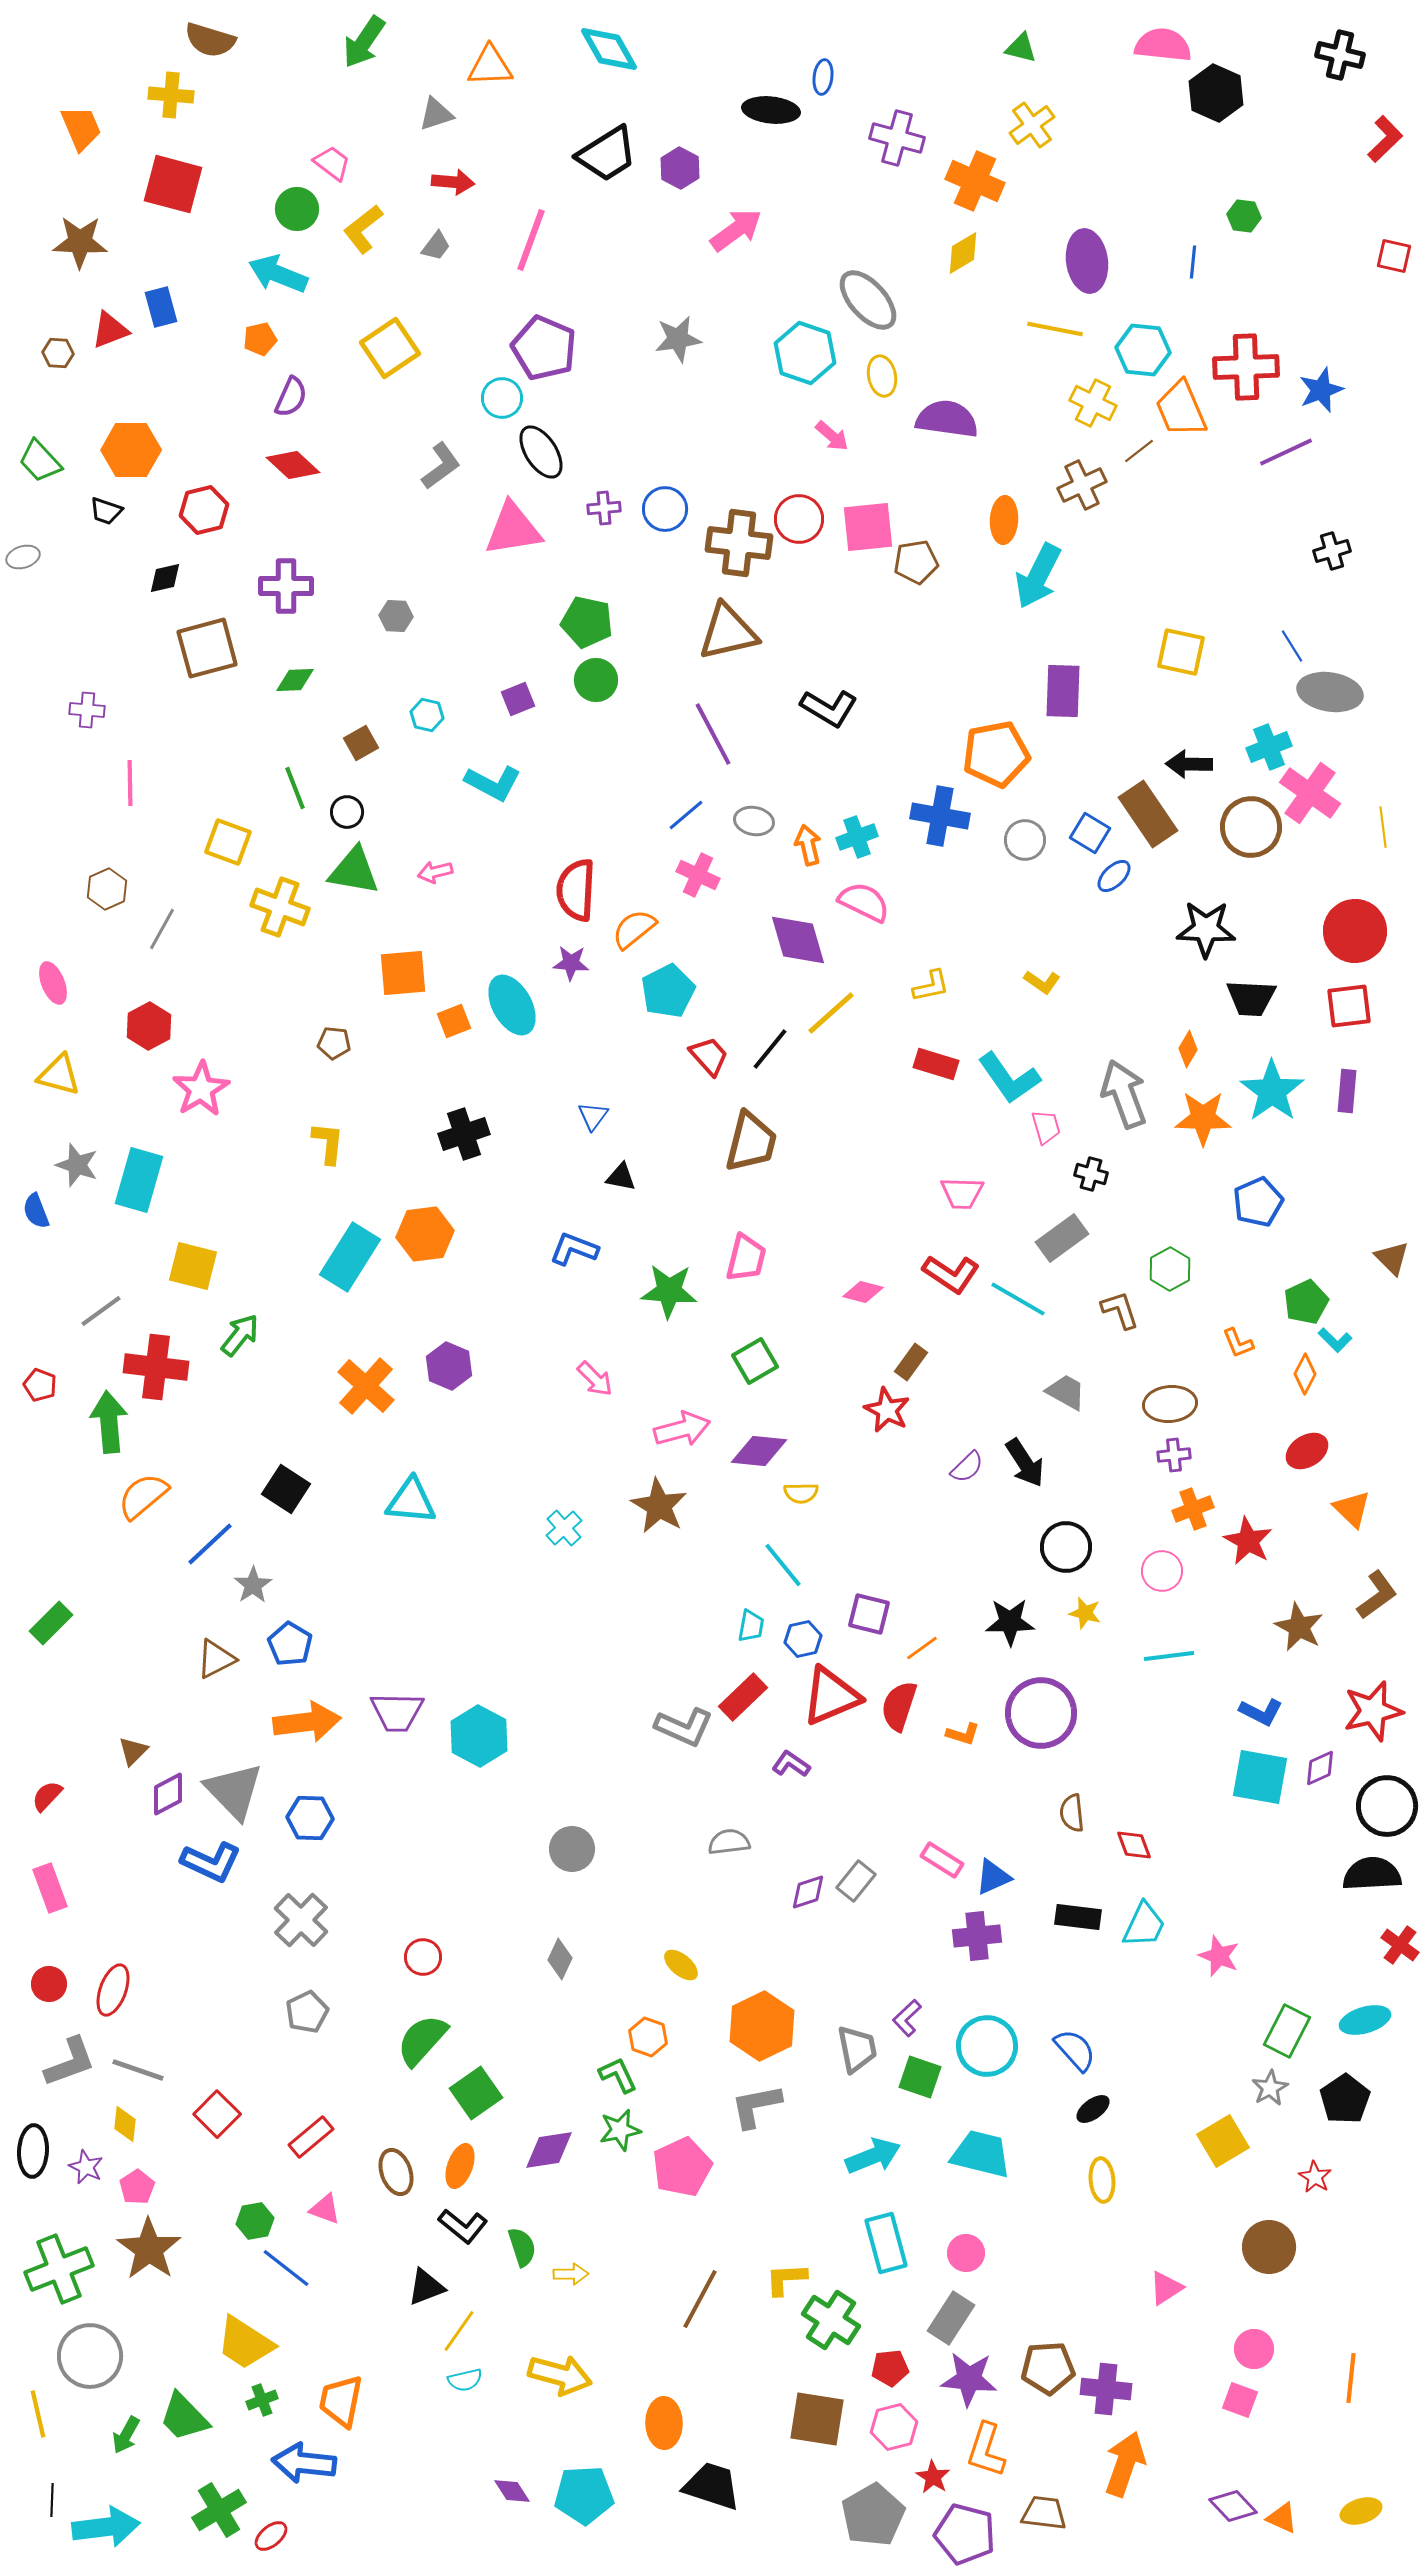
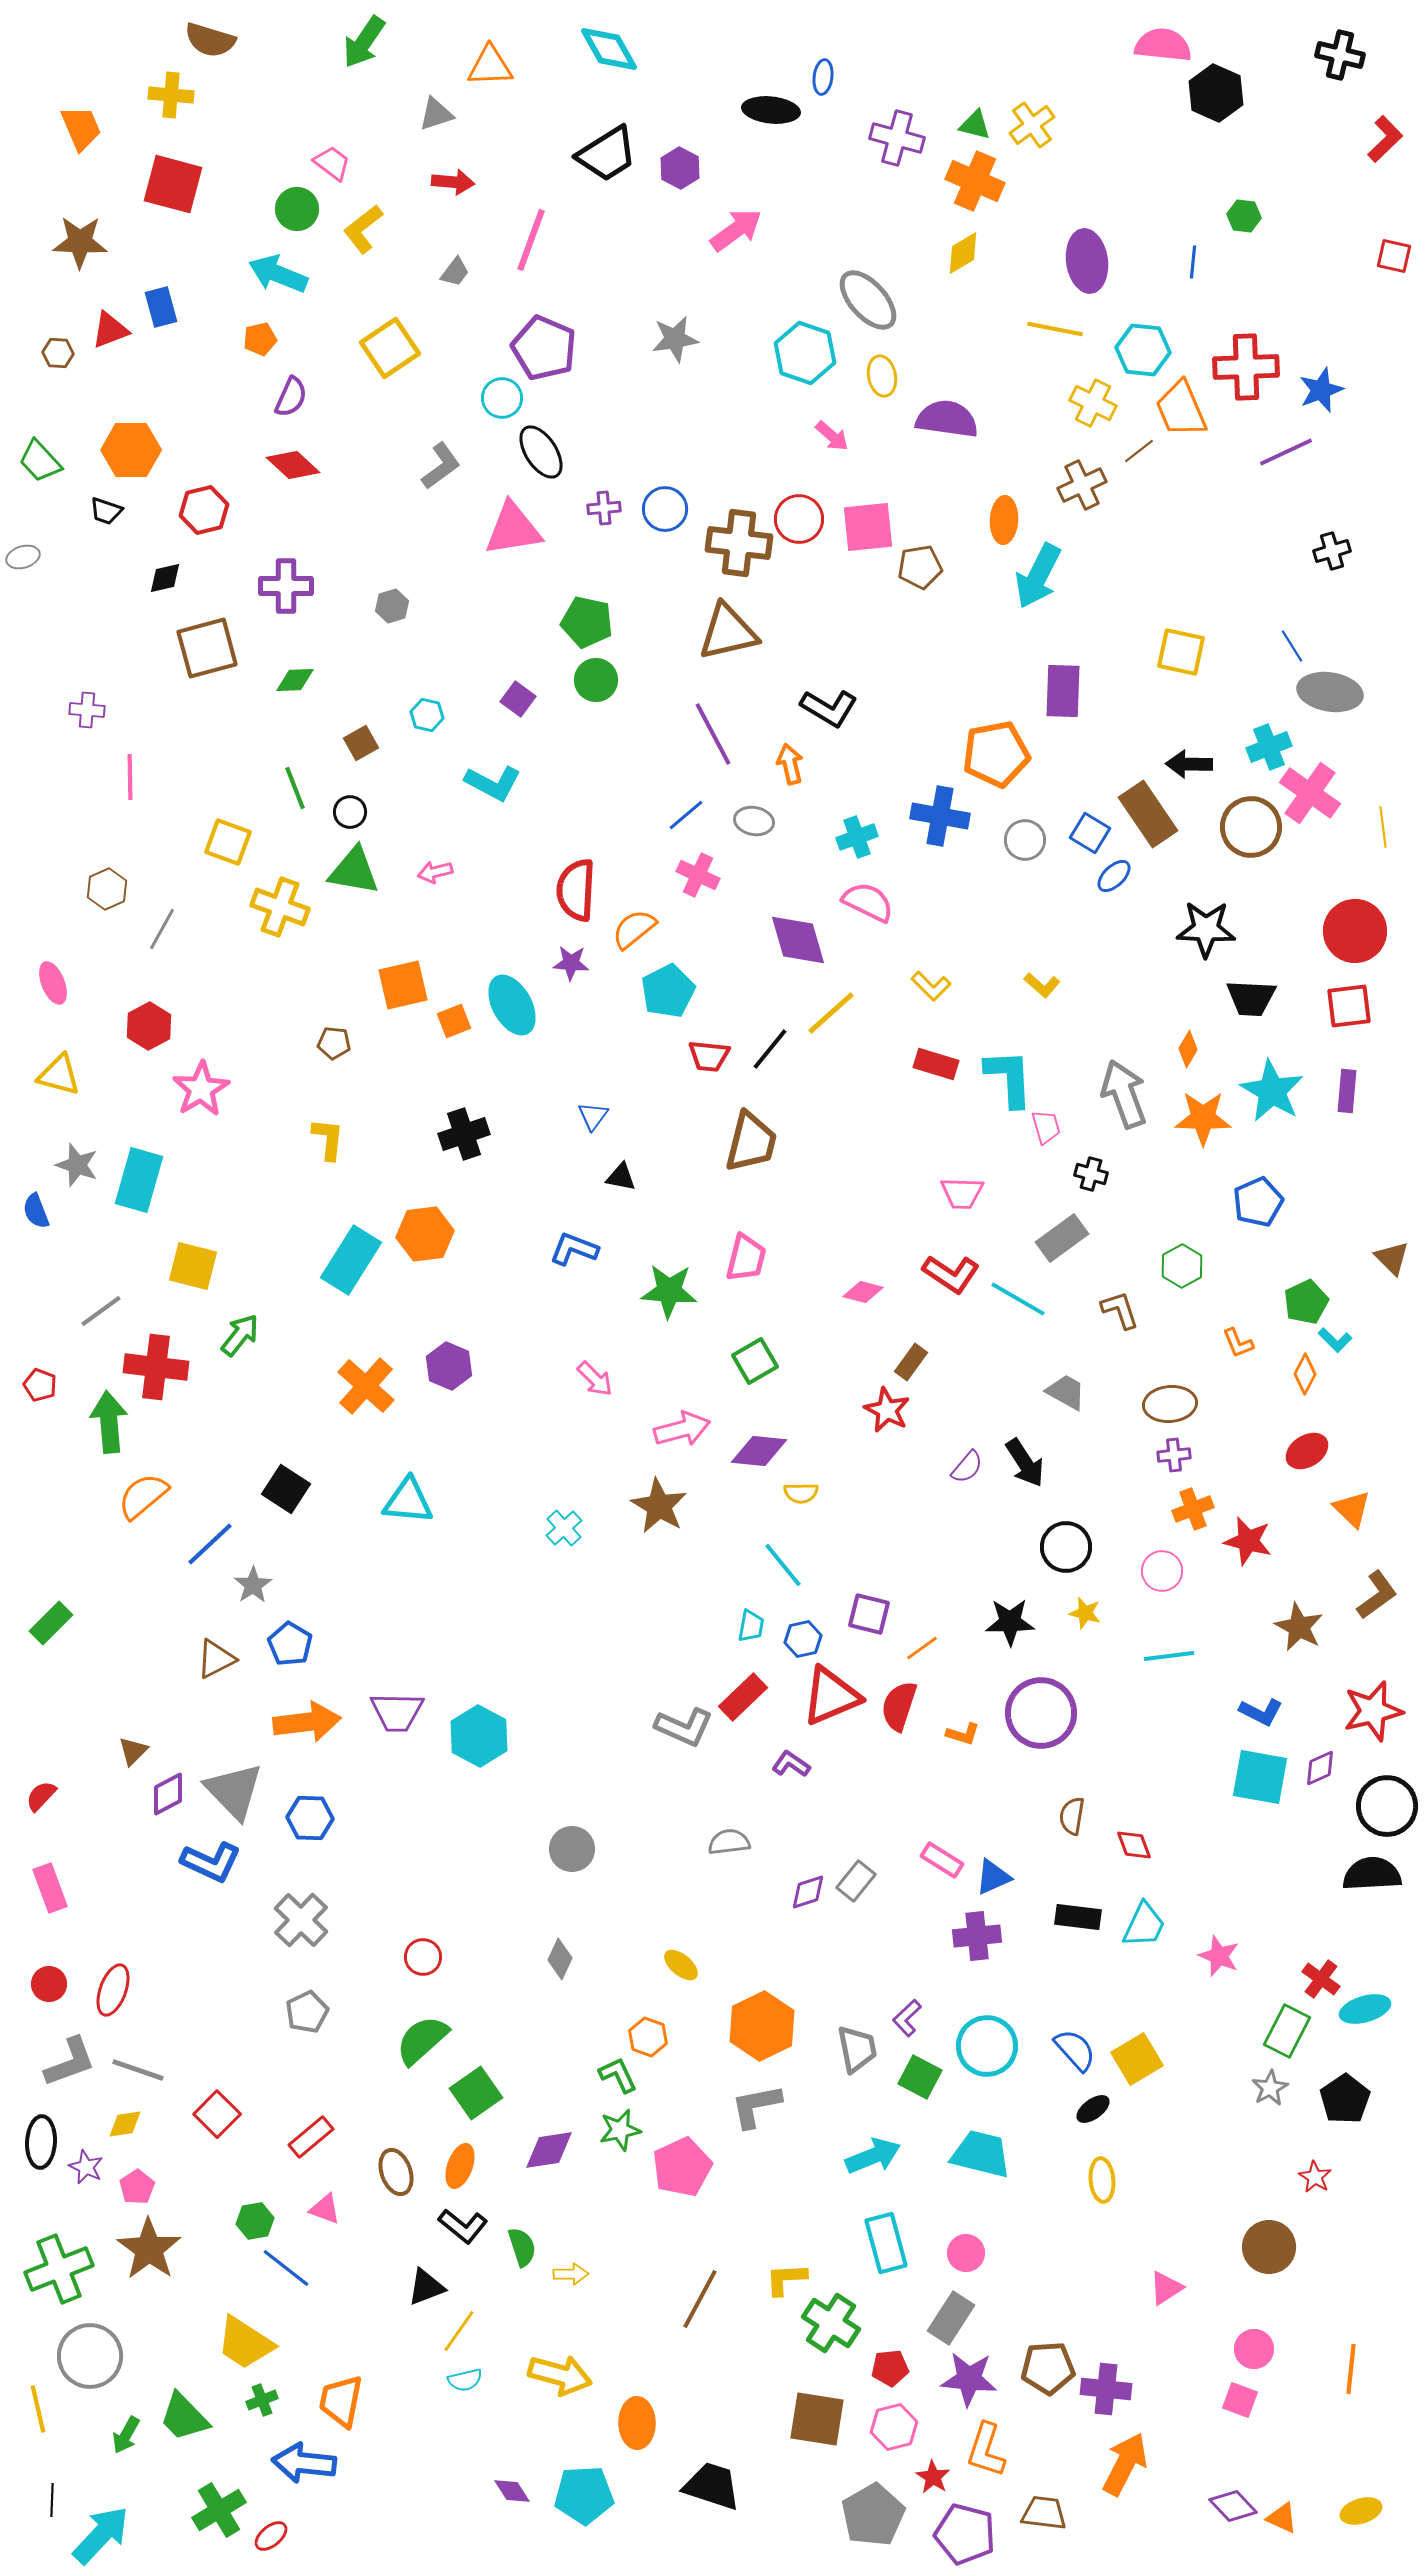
green triangle at (1021, 48): moved 46 px left, 77 px down
gray trapezoid at (436, 246): moved 19 px right, 26 px down
gray star at (678, 339): moved 3 px left
brown pentagon at (916, 562): moved 4 px right, 5 px down
gray hexagon at (396, 616): moved 4 px left, 10 px up; rotated 20 degrees counterclockwise
purple square at (518, 699): rotated 32 degrees counterclockwise
pink line at (130, 783): moved 6 px up
black circle at (347, 812): moved 3 px right
orange arrow at (808, 845): moved 18 px left, 81 px up
pink semicircle at (864, 902): moved 4 px right
orange square at (403, 973): moved 12 px down; rotated 8 degrees counterclockwise
yellow L-shape at (1042, 982): moved 3 px down; rotated 6 degrees clockwise
yellow L-shape at (931, 986): rotated 57 degrees clockwise
red trapezoid at (709, 1056): rotated 138 degrees clockwise
cyan L-shape at (1009, 1078): rotated 148 degrees counterclockwise
cyan star at (1272, 1091): rotated 6 degrees counterclockwise
yellow L-shape at (328, 1143): moved 4 px up
cyan rectangle at (350, 1257): moved 1 px right, 3 px down
green hexagon at (1170, 1269): moved 12 px right, 3 px up
purple semicircle at (967, 1467): rotated 6 degrees counterclockwise
cyan triangle at (411, 1501): moved 3 px left
red star at (1248, 1541): rotated 15 degrees counterclockwise
red semicircle at (47, 1796): moved 6 px left
brown semicircle at (1072, 1813): moved 3 px down; rotated 15 degrees clockwise
red cross at (1400, 1945): moved 79 px left, 34 px down
cyan ellipse at (1365, 2020): moved 11 px up
green semicircle at (422, 2040): rotated 6 degrees clockwise
green square at (920, 2077): rotated 9 degrees clockwise
yellow diamond at (125, 2124): rotated 75 degrees clockwise
yellow square at (1223, 2141): moved 86 px left, 82 px up
black ellipse at (33, 2151): moved 8 px right, 9 px up
green cross at (831, 2320): moved 3 px down
orange line at (1351, 2378): moved 9 px up
yellow line at (38, 2414): moved 5 px up
orange ellipse at (664, 2423): moved 27 px left
orange arrow at (1125, 2464): rotated 8 degrees clockwise
cyan arrow at (106, 2527): moved 5 px left, 8 px down; rotated 40 degrees counterclockwise
